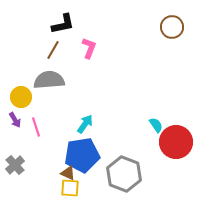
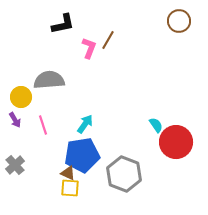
brown circle: moved 7 px right, 6 px up
brown line: moved 55 px right, 10 px up
pink line: moved 7 px right, 2 px up
